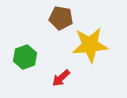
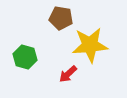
green hexagon: rotated 25 degrees counterclockwise
red arrow: moved 7 px right, 4 px up
